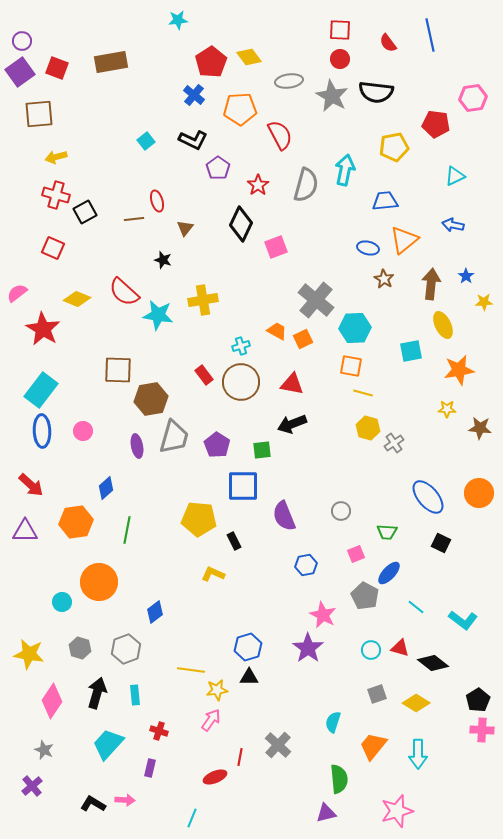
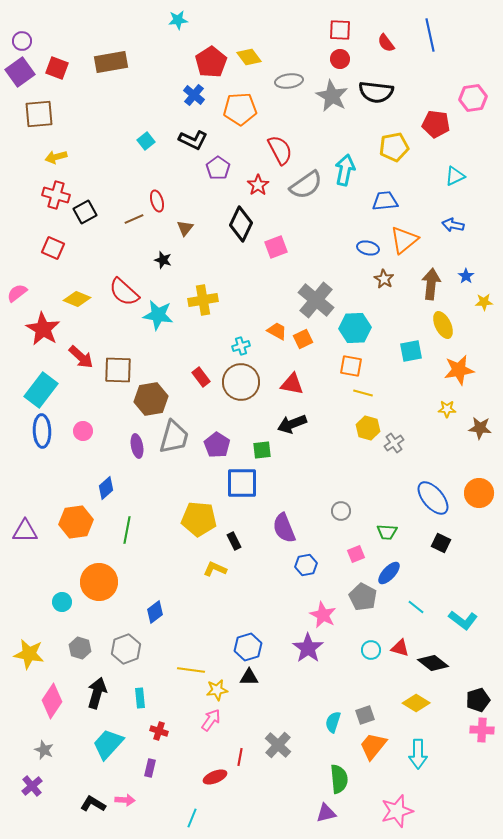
red semicircle at (388, 43): moved 2 px left
red semicircle at (280, 135): moved 15 px down
gray semicircle at (306, 185): rotated 40 degrees clockwise
brown line at (134, 219): rotated 18 degrees counterclockwise
red rectangle at (204, 375): moved 3 px left, 2 px down
red arrow at (31, 485): moved 50 px right, 128 px up
blue square at (243, 486): moved 1 px left, 3 px up
blue ellipse at (428, 497): moved 5 px right, 1 px down
purple semicircle at (284, 516): moved 12 px down
yellow L-shape at (213, 574): moved 2 px right, 5 px up
gray pentagon at (365, 596): moved 2 px left, 1 px down
gray square at (377, 694): moved 12 px left, 21 px down
cyan rectangle at (135, 695): moved 5 px right, 3 px down
black pentagon at (478, 700): rotated 15 degrees clockwise
